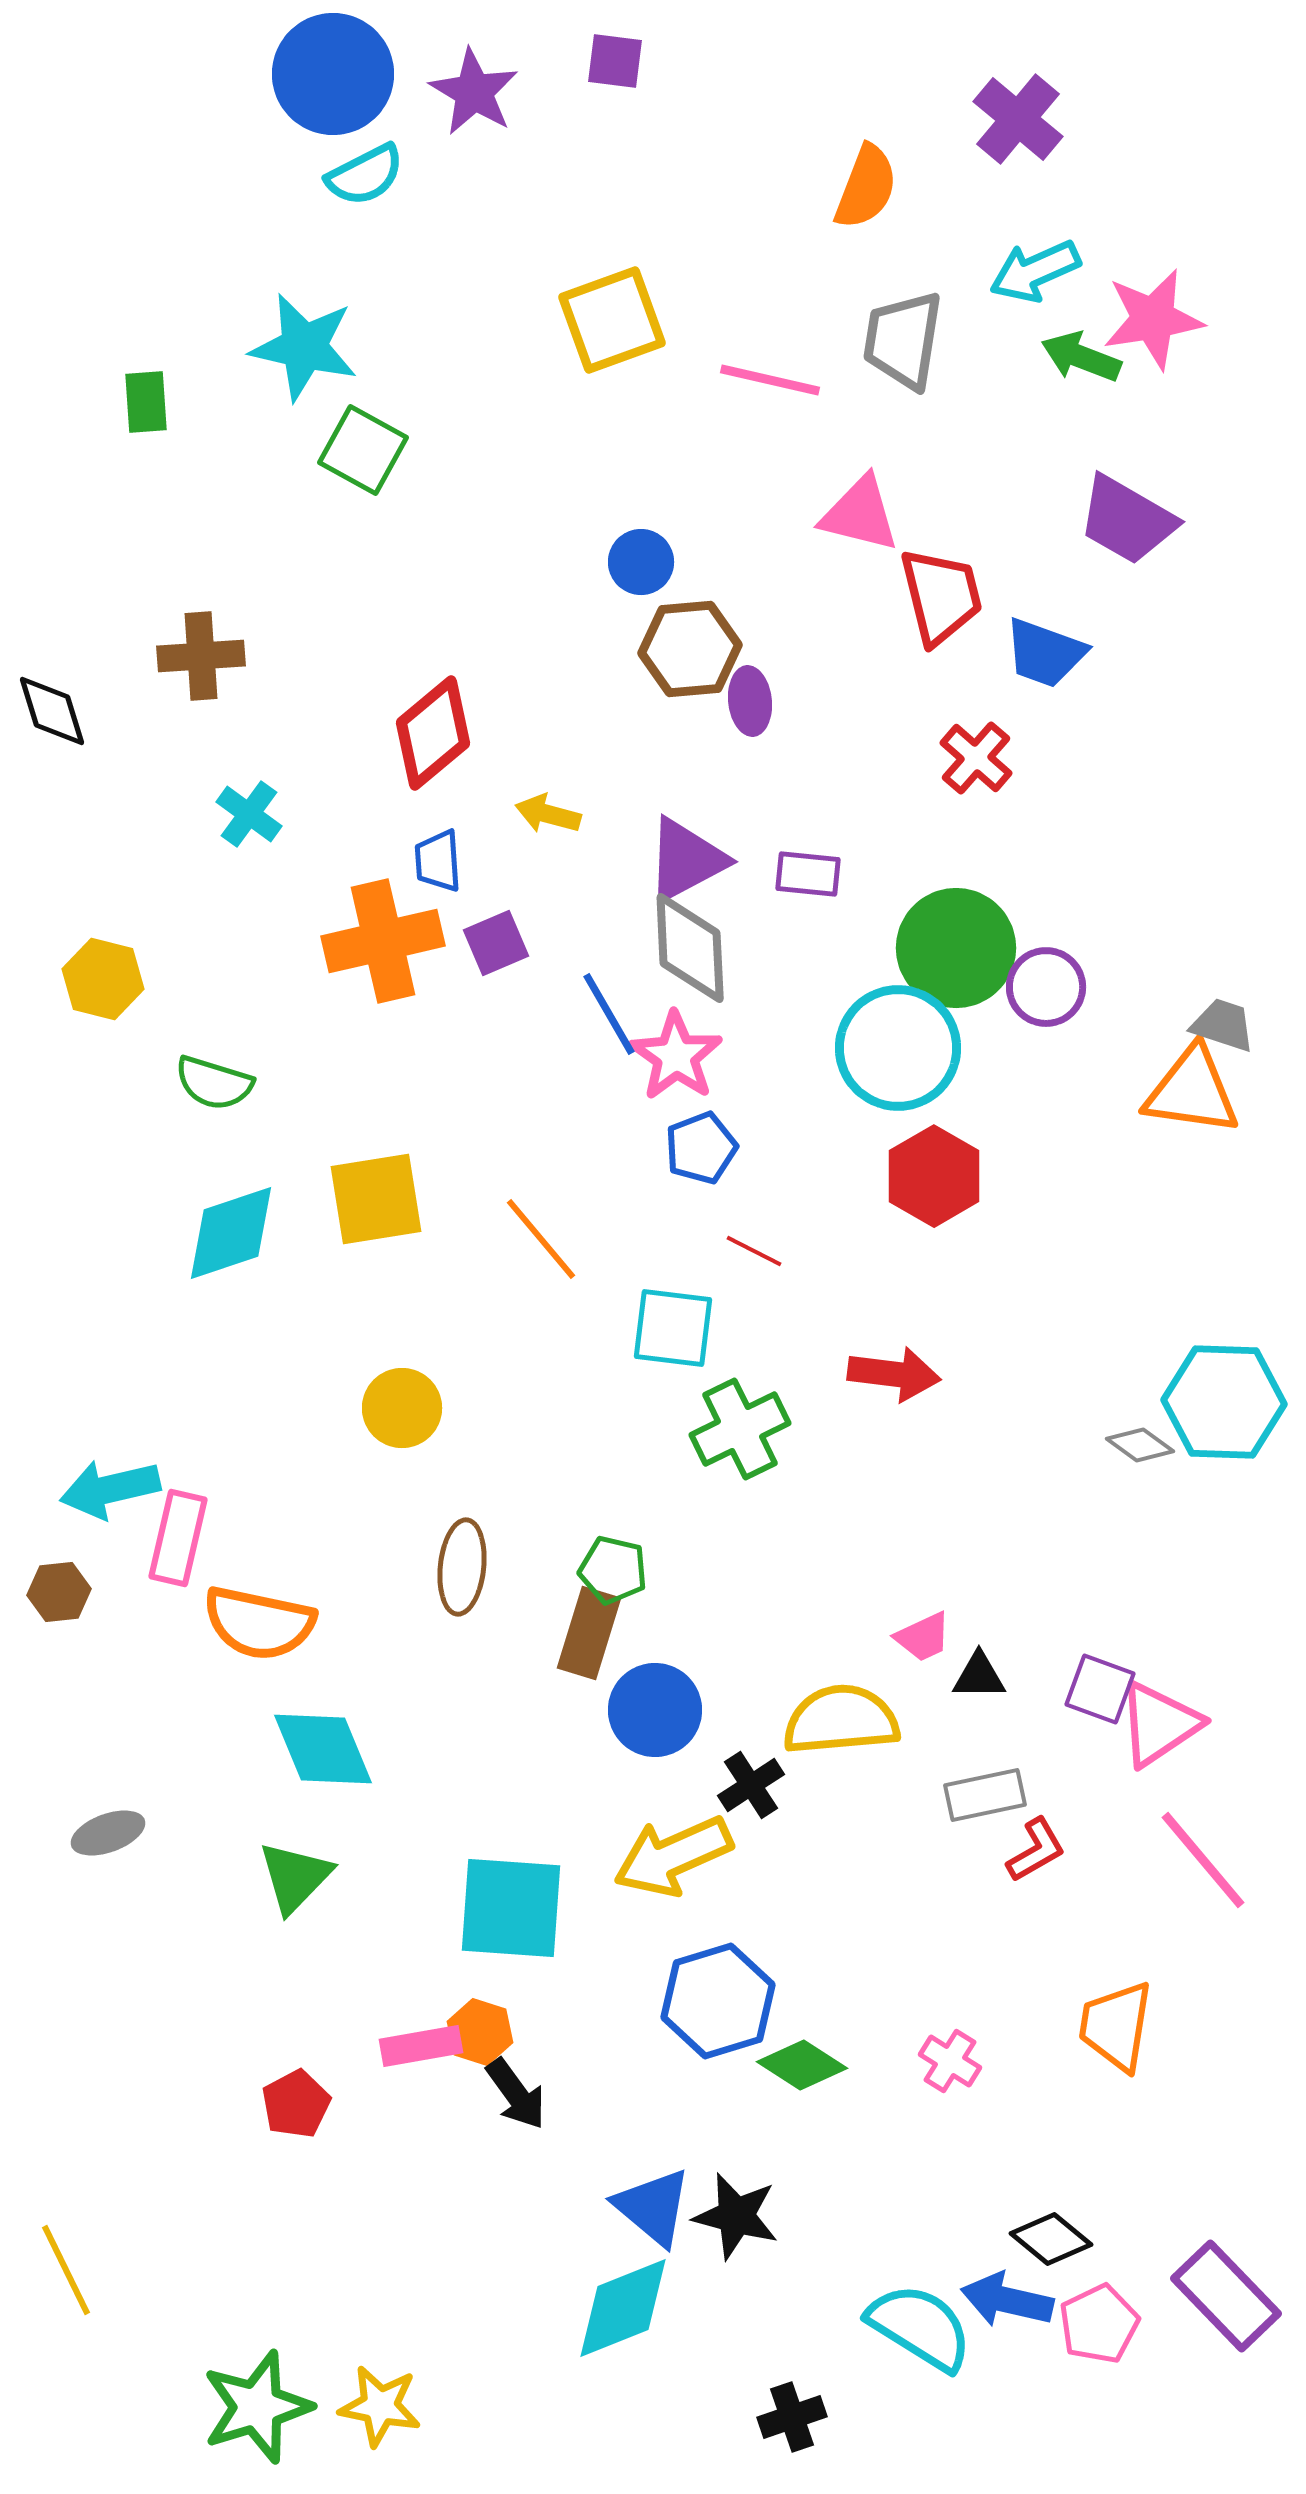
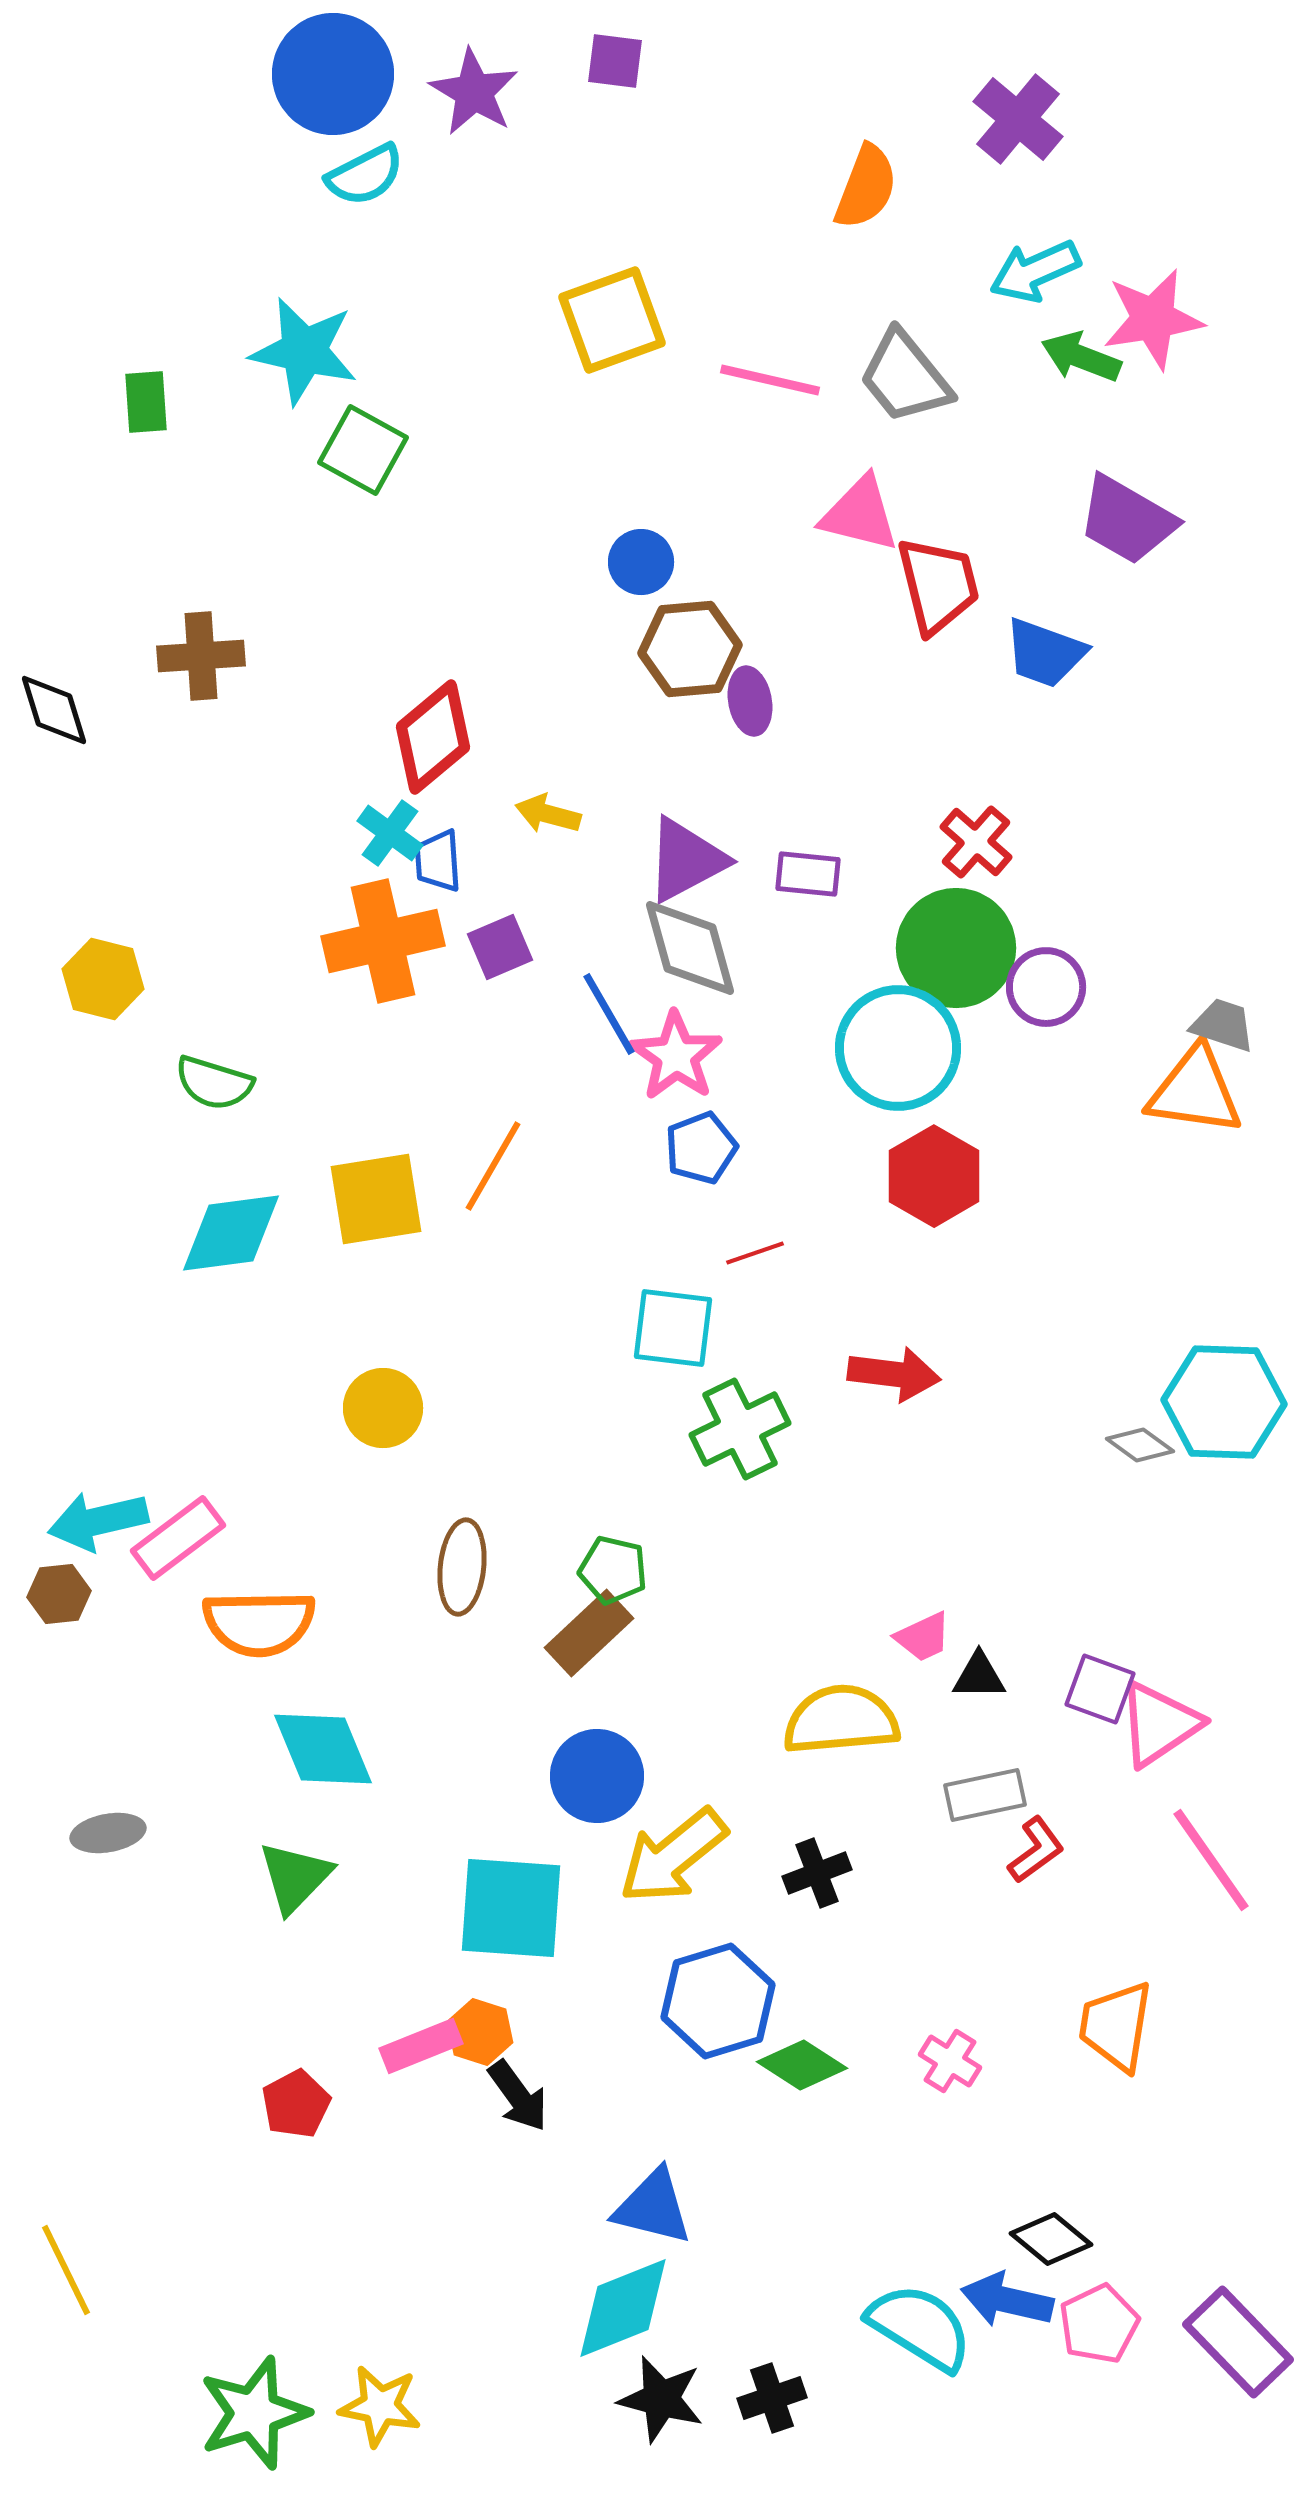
gray trapezoid at (903, 340): moved 2 px right, 37 px down; rotated 48 degrees counterclockwise
cyan star at (304, 347): moved 4 px down
red trapezoid at (941, 596): moved 3 px left, 11 px up
purple ellipse at (750, 701): rotated 4 degrees counterclockwise
black diamond at (52, 711): moved 2 px right, 1 px up
red diamond at (433, 733): moved 4 px down
red cross at (976, 758): moved 84 px down
cyan cross at (249, 814): moved 141 px right, 19 px down
purple square at (496, 943): moved 4 px right, 4 px down
gray diamond at (690, 948): rotated 13 degrees counterclockwise
orange triangle at (1192, 1091): moved 3 px right
cyan diamond at (231, 1233): rotated 11 degrees clockwise
orange line at (541, 1239): moved 48 px left, 73 px up; rotated 70 degrees clockwise
red line at (754, 1251): moved 1 px right, 2 px down; rotated 46 degrees counterclockwise
yellow circle at (402, 1408): moved 19 px left
cyan arrow at (110, 1489): moved 12 px left, 32 px down
pink rectangle at (178, 1538): rotated 40 degrees clockwise
brown hexagon at (59, 1592): moved 2 px down
orange semicircle at (259, 1623): rotated 13 degrees counterclockwise
brown rectangle at (589, 1633): rotated 30 degrees clockwise
blue circle at (655, 1710): moved 58 px left, 66 px down
black cross at (751, 1785): moved 66 px right, 88 px down; rotated 12 degrees clockwise
gray ellipse at (108, 1833): rotated 10 degrees clockwise
red L-shape at (1036, 1850): rotated 6 degrees counterclockwise
yellow arrow at (673, 1856): rotated 15 degrees counterclockwise
pink line at (1203, 1860): moved 8 px right; rotated 5 degrees clockwise
pink rectangle at (421, 2046): rotated 12 degrees counterclockwise
black arrow at (516, 2094): moved 2 px right, 2 px down
blue triangle at (653, 2207): rotated 26 degrees counterclockwise
black star at (736, 2216): moved 75 px left, 183 px down
purple rectangle at (1226, 2296): moved 12 px right, 46 px down
green star at (257, 2407): moved 3 px left, 6 px down
black cross at (792, 2417): moved 20 px left, 19 px up
